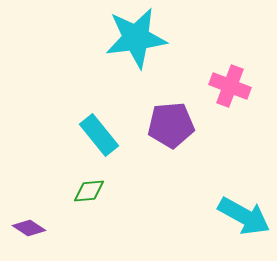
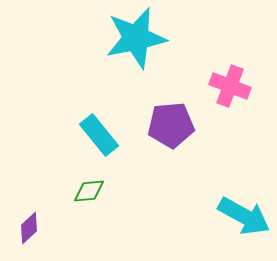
cyan star: rotated 4 degrees counterclockwise
purple diamond: rotated 76 degrees counterclockwise
